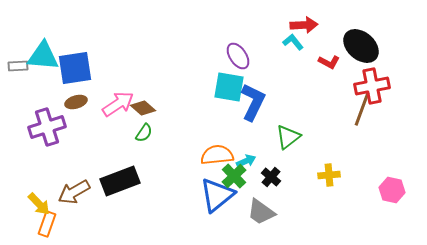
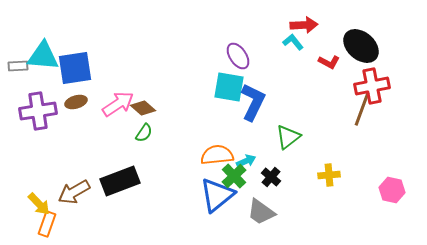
purple cross: moved 9 px left, 16 px up; rotated 9 degrees clockwise
